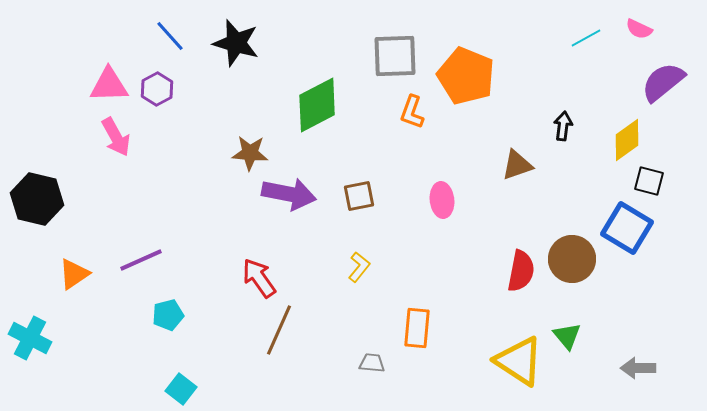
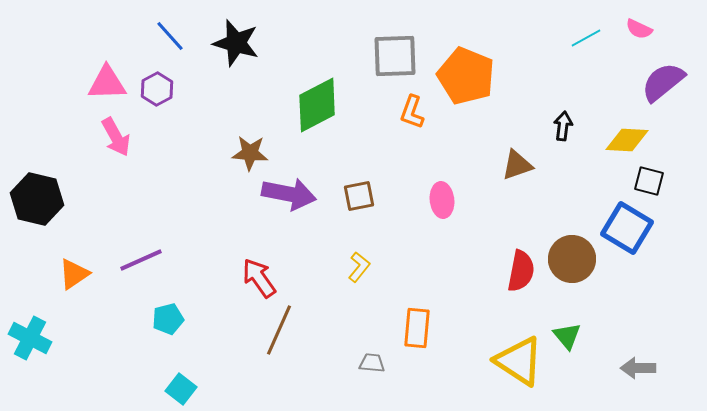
pink triangle: moved 2 px left, 2 px up
yellow diamond: rotated 39 degrees clockwise
cyan pentagon: moved 4 px down
